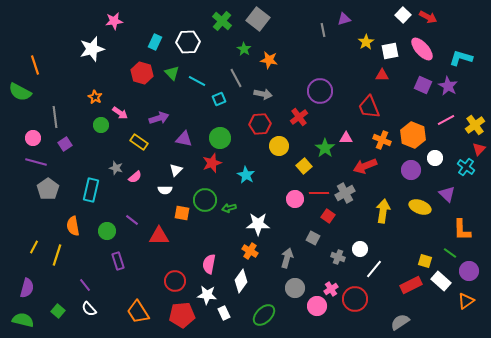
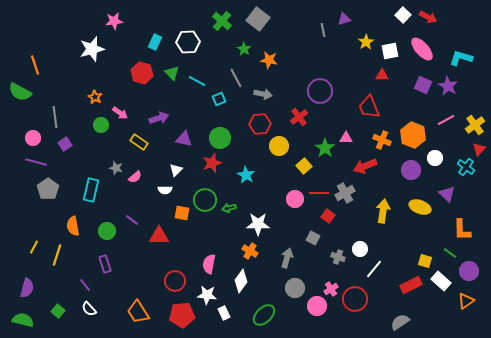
purple rectangle at (118, 261): moved 13 px left, 3 px down
